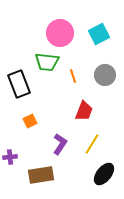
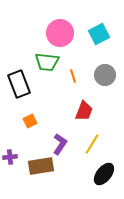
brown rectangle: moved 9 px up
